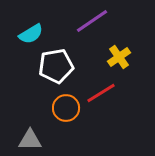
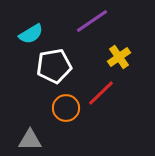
white pentagon: moved 2 px left
red line: rotated 12 degrees counterclockwise
